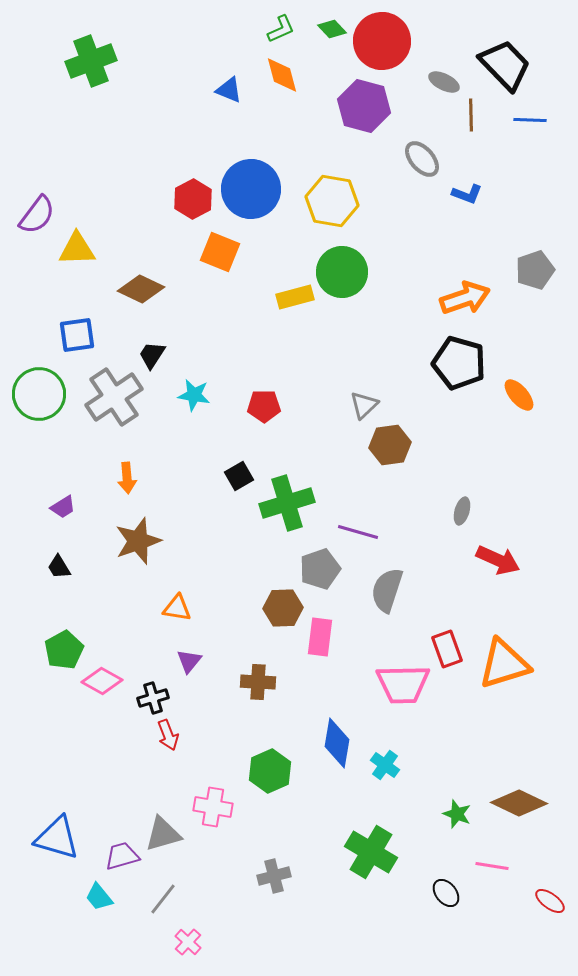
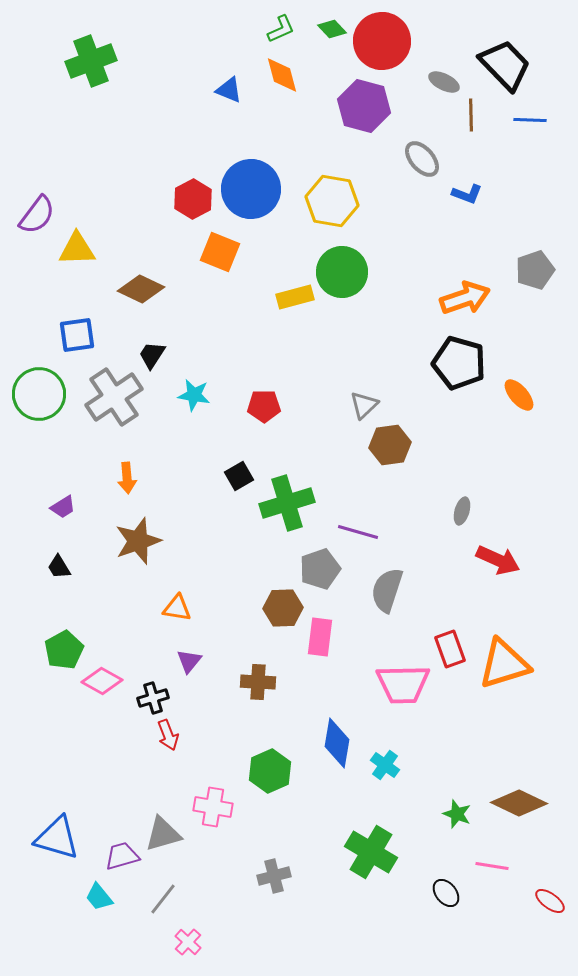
red rectangle at (447, 649): moved 3 px right
